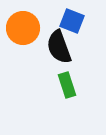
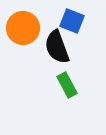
black semicircle: moved 2 px left
green rectangle: rotated 10 degrees counterclockwise
